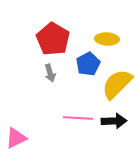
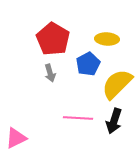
black arrow: rotated 110 degrees clockwise
